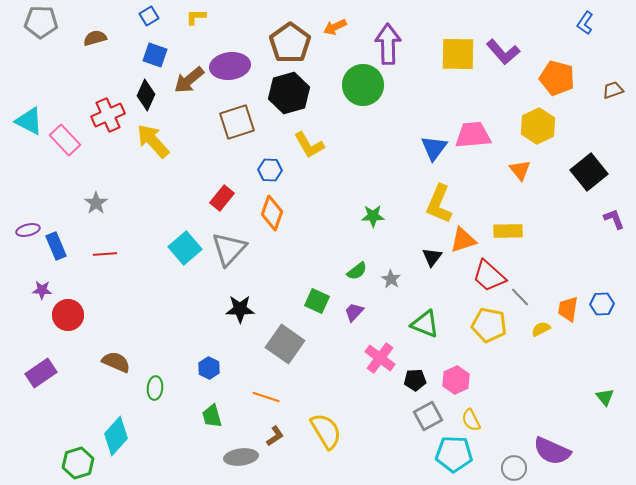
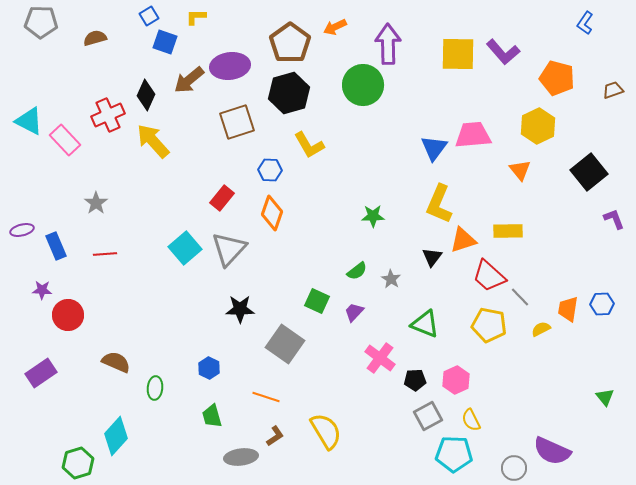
blue square at (155, 55): moved 10 px right, 13 px up
purple ellipse at (28, 230): moved 6 px left
